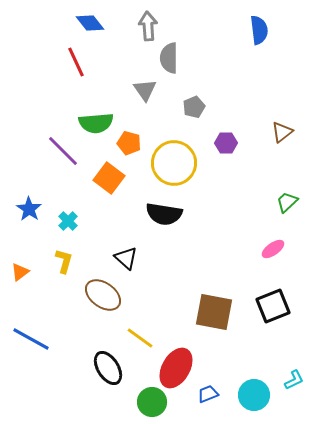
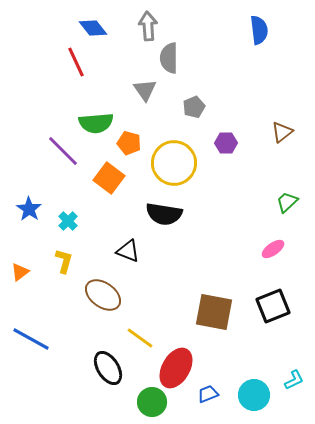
blue diamond: moved 3 px right, 5 px down
black triangle: moved 2 px right, 7 px up; rotated 20 degrees counterclockwise
